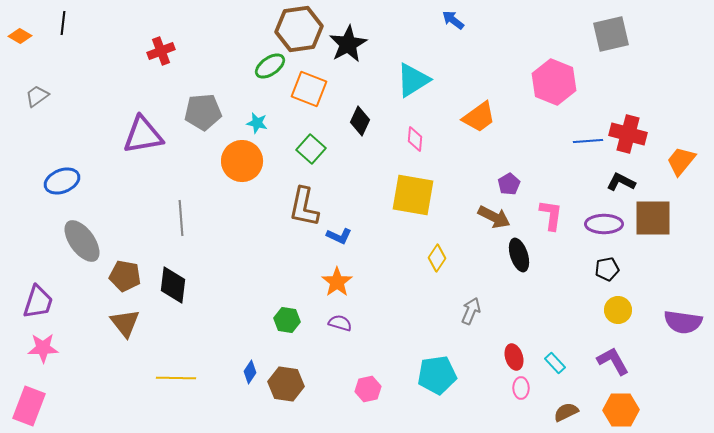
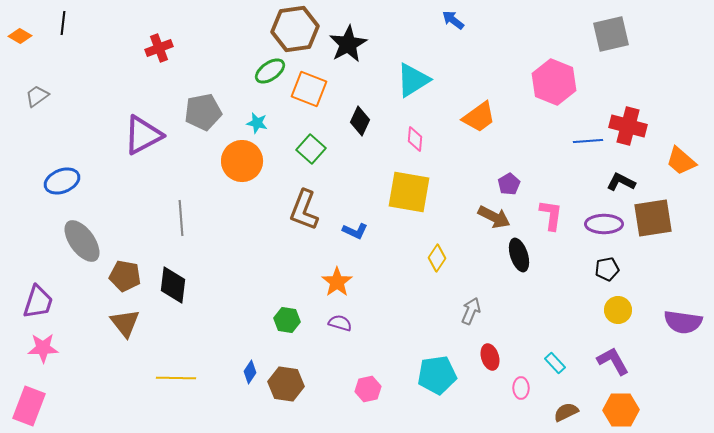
brown hexagon at (299, 29): moved 4 px left
red cross at (161, 51): moved 2 px left, 3 px up
green ellipse at (270, 66): moved 5 px down
gray pentagon at (203, 112): rotated 6 degrees counterclockwise
red cross at (628, 134): moved 8 px up
purple triangle at (143, 135): rotated 18 degrees counterclockwise
orange trapezoid at (681, 161): rotated 88 degrees counterclockwise
yellow square at (413, 195): moved 4 px left, 3 px up
brown L-shape at (304, 207): moved 3 px down; rotated 9 degrees clockwise
brown square at (653, 218): rotated 9 degrees counterclockwise
blue L-shape at (339, 236): moved 16 px right, 5 px up
red ellipse at (514, 357): moved 24 px left
